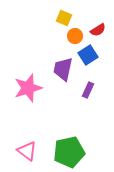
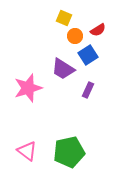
purple trapezoid: rotated 70 degrees counterclockwise
